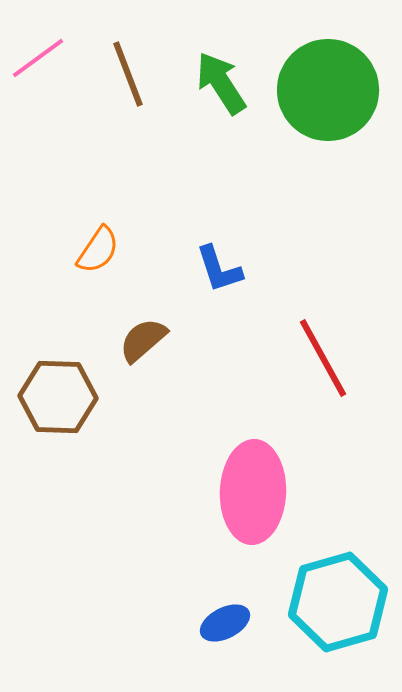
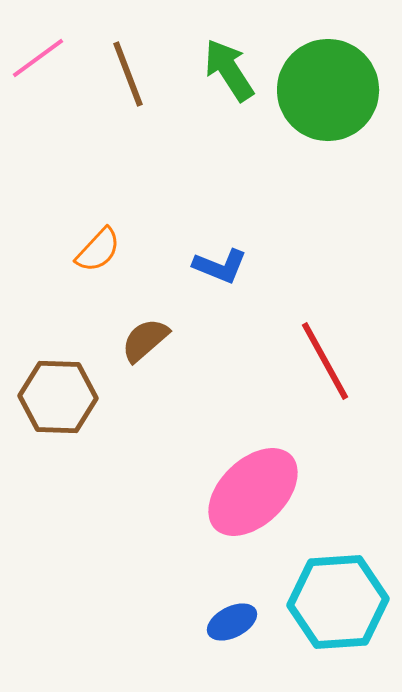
green arrow: moved 8 px right, 13 px up
orange semicircle: rotated 9 degrees clockwise
blue L-shape: moved 1 px right, 3 px up; rotated 50 degrees counterclockwise
brown semicircle: moved 2 px right
red line: moved 2 px right, 3 px down
pink ellipse: rotated 44 degrees clockwise
cyan hexagon: rotated 12 degrees clockwise
blue ellipse: moved 7 px right, 1 px up
